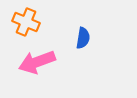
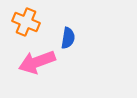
blue semicircle: moved 15 px left
